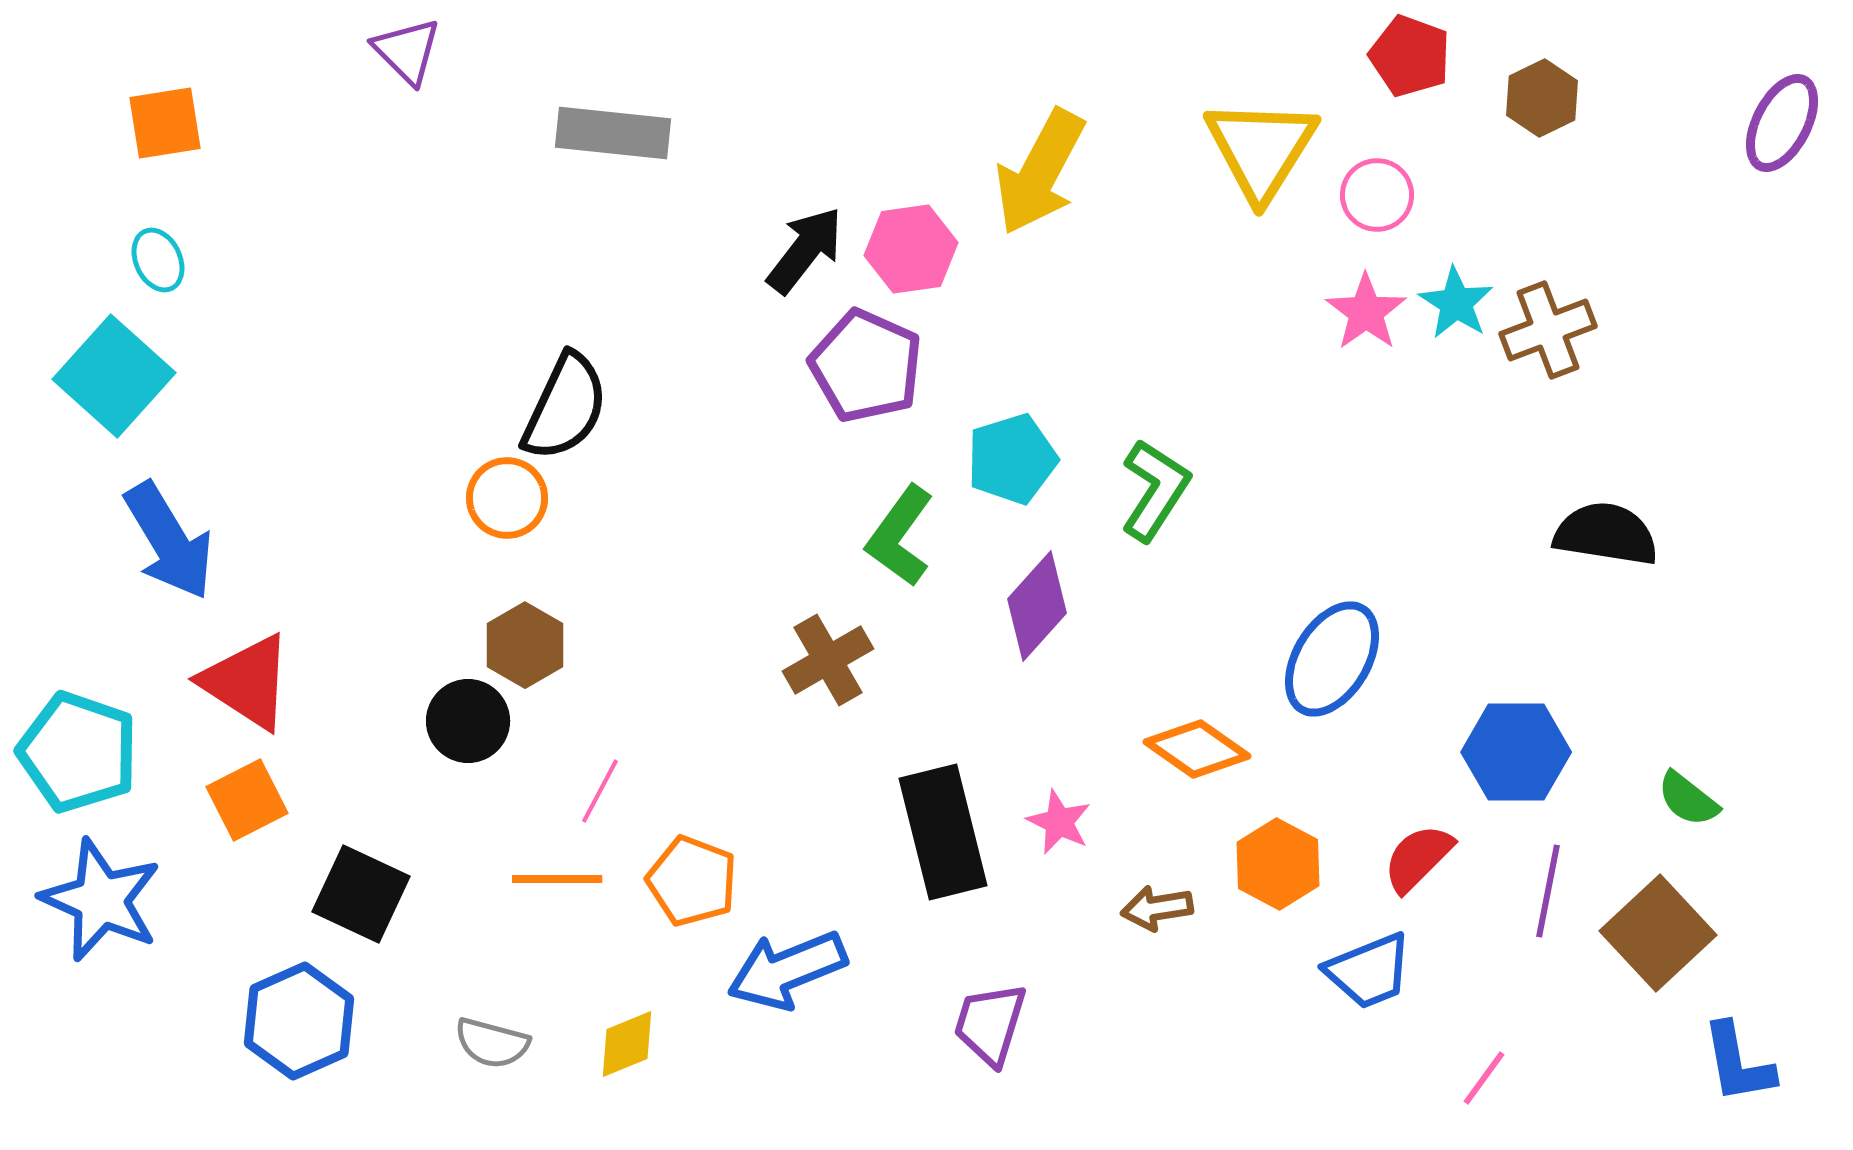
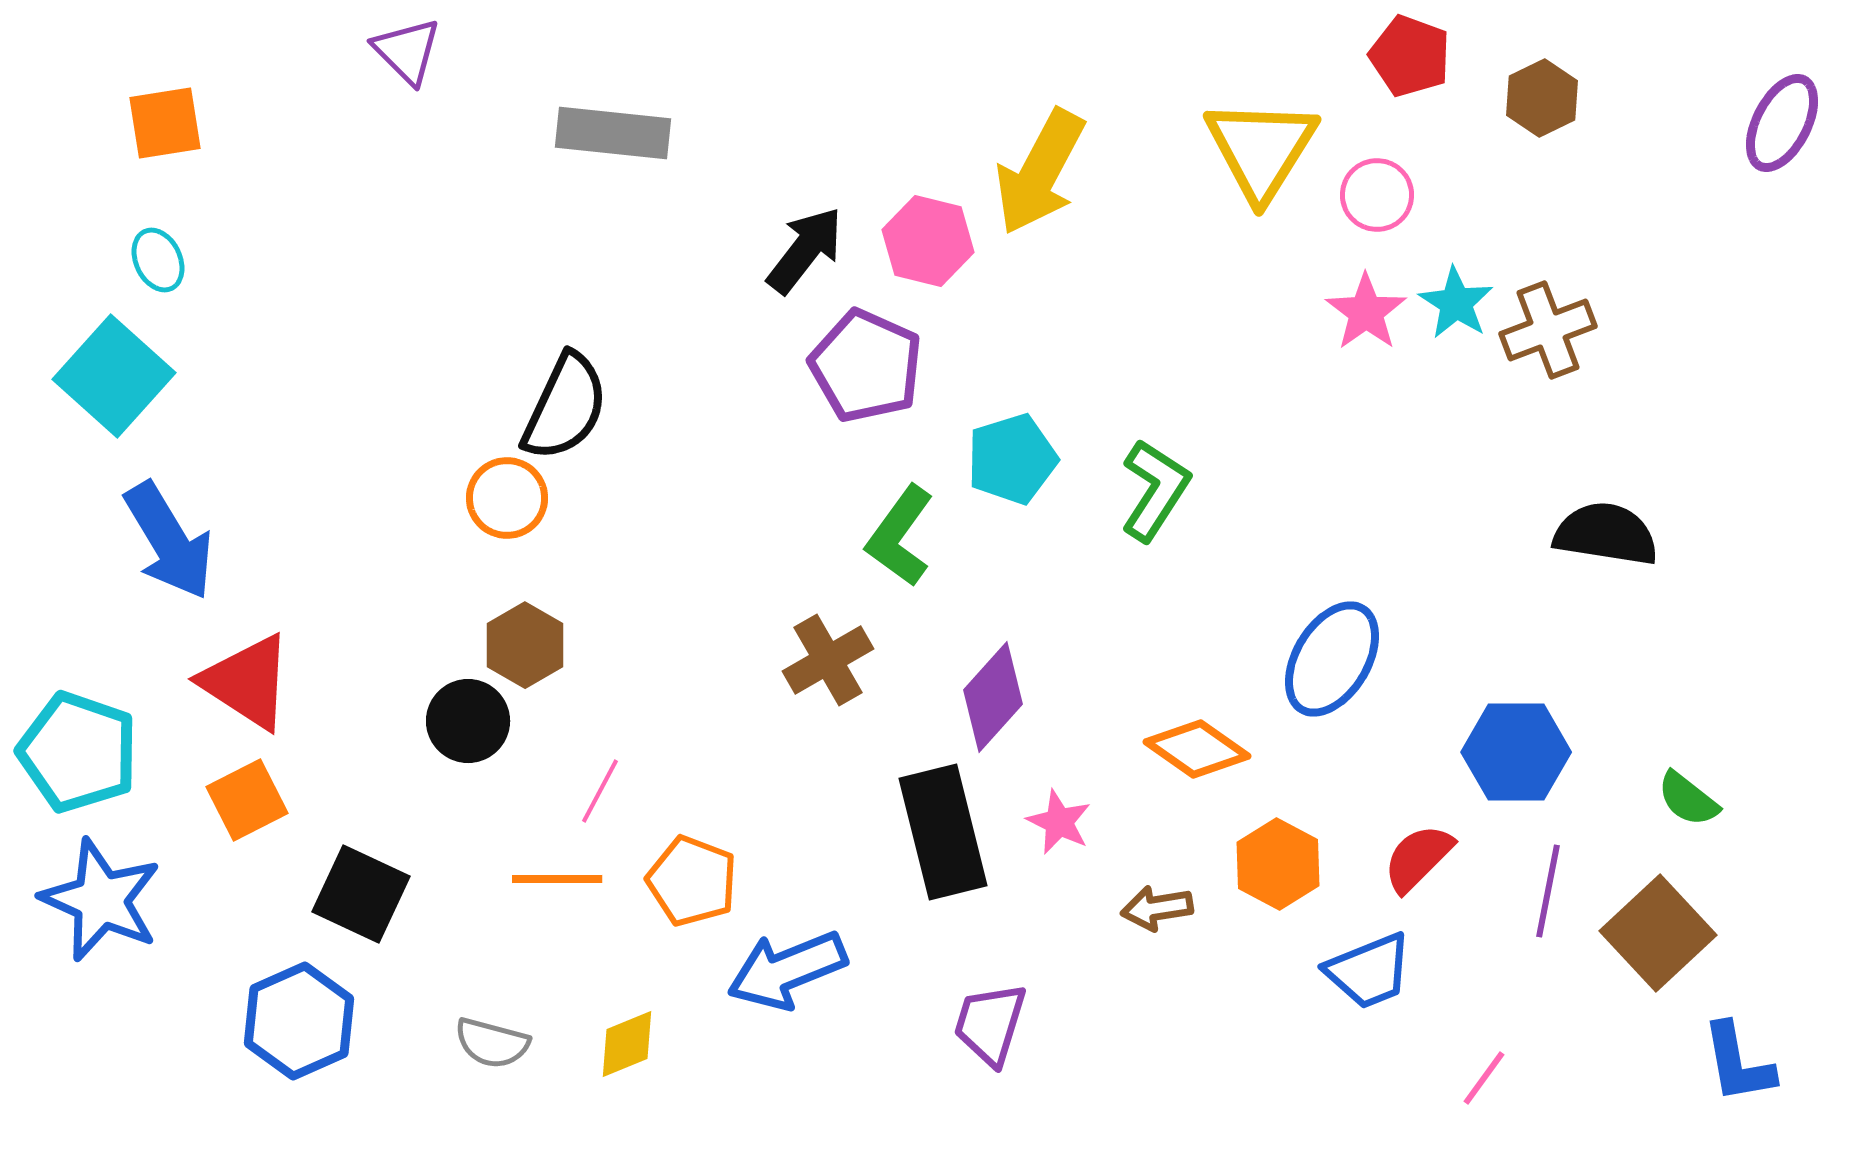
pink hexagon at (911, 249): moved 17 px right, 8 px up; rotated 22 degrees clockwise
purple diamond at (1037, 606): moved 44 px left, 91 px down
